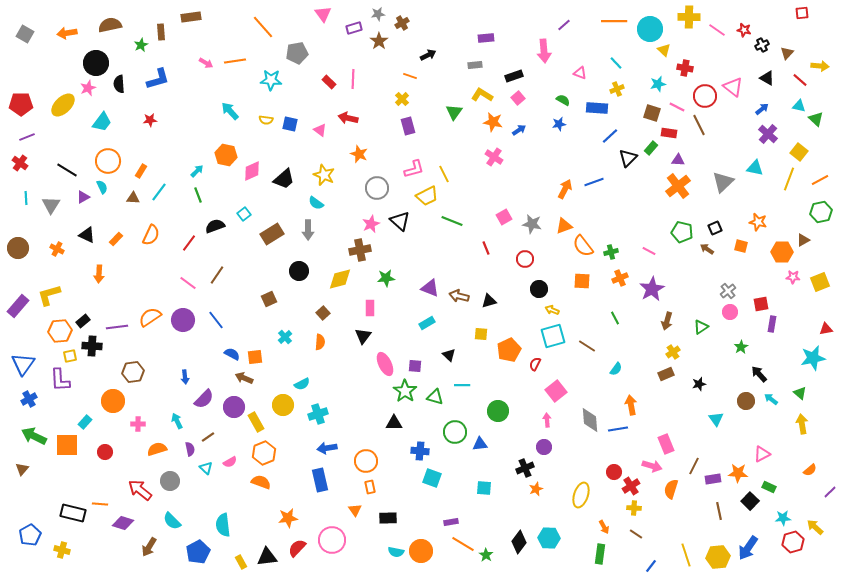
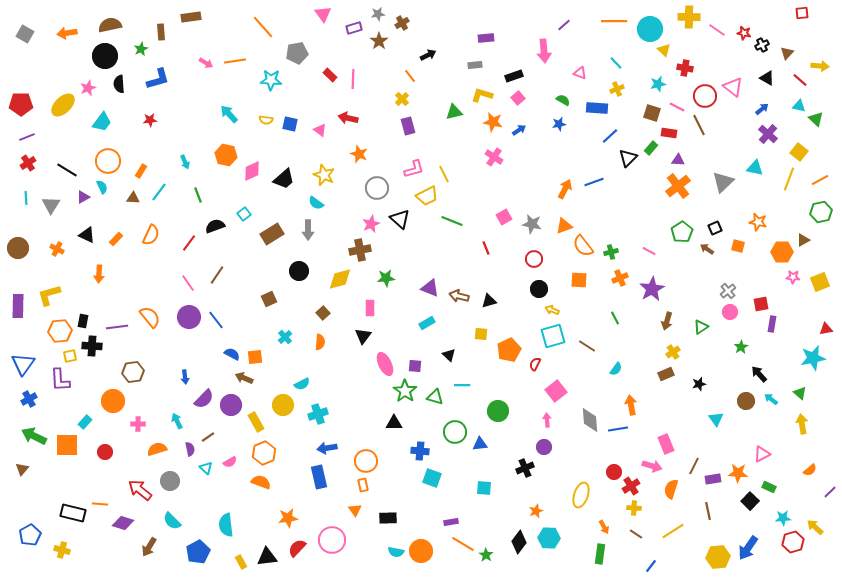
red star at (744, 30): moved 3 px down
green star at (141, 45): moved 4 px down
black circle at (96, 63): moved 9 px right, 7 px up
orange line at (410, 76): rotated 32 degrees clockwise
red rectangle at (329, 82): moved 1 px right, 7 px up
yellow L-shape at (482, 95): rotated 15 degrees counterclockwise
cyan arrow at (230, 111): moved 1 px left, 3 px down
green triangle at (454, 112): rotated 42 degrees clockwise
red cross at (20, 163): moved 8 px right; rotated 21 degrees clockwise
cyan arrow at (197, 171): moved 12 px left, 9 px up; rotated 112 degrees clockwise
black triangle at (400, 221): moved 2 px up
green pentagon at (682, 232): rotated 25 degrees clockwise
orange square at (741, 246): moved 3 px left
red circle at (525, 259): moved 9 px right
orange square at (582, 281): moved 3 px left, 1 px up
pink line at (188, 283): rotated 18 degrees clockwise
purple rectangle at (18, 306): rotated 40 degrees counterclockwise
orange semicircle at (150, 317): rotated 85 degrees clockwise
purple circle at (183, 320): moved 6 px right, 3 px up
black rectangle at (83, 321): rotated 40 degrees counterclockwise
purple circle at (234, 407): moved 3 px left, 2 px up
blue rectangle at (320, 480): moved 1 px left, 3 px up
orange rectangle at (370, 487): moved 7 px left, 2 px up
orange star at (536, 489): moved 22 px down
brown line at (719, 511): moved 11 px left
cyan semicircle at (223, 525): moved 3 px right
yellow line at (686, 555): moved 13 px left, 24 px up; rotated 75 degrees clockwise
